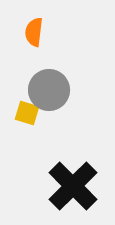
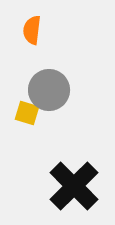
orange semicircle: moved 2 px left, 2 px up
black cross: moved 1 px right
